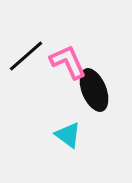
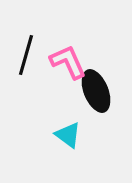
black line: moved 1 px up; rotated 33 degrees counterclockwise
black ellipse: moved 2 px right, 1 px down
